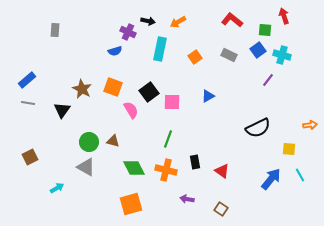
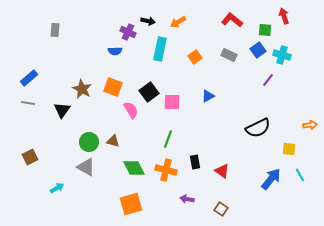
blue semicircle at (115, 51): rotated 16 degrees clockwise
blue rectangle at (27, 80): moved 2 px right, 2 px up
